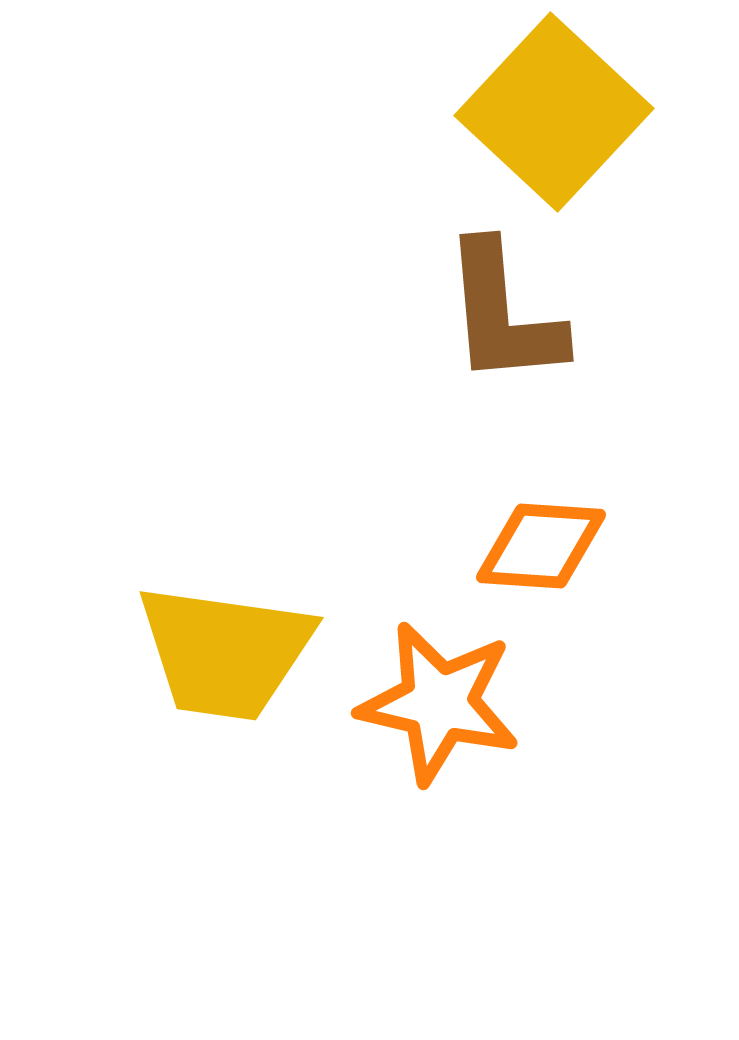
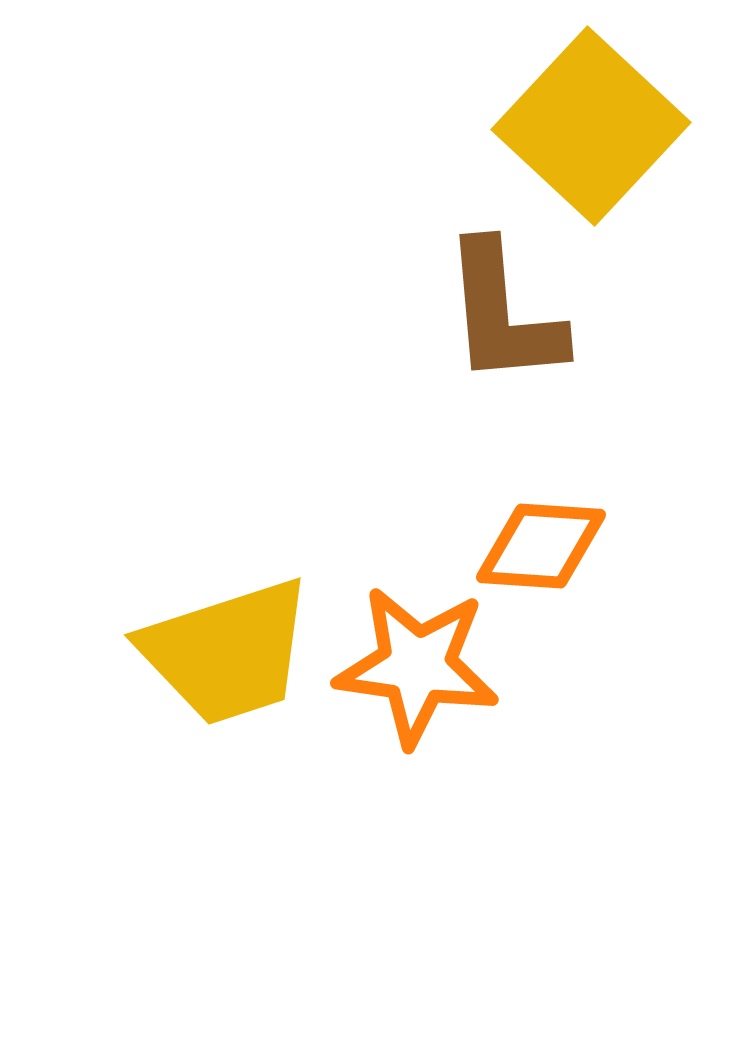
yellow square: moved 37 px right, 14 px down
yellow trapezoid: moved 2 px right; rotated 26 degrees counterclockwise
orange star: moved 22 px left, 37 px up; rotated 5 degrees counterclockwise
